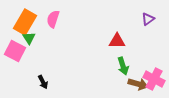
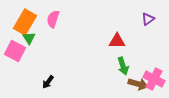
black arrow: moved 5 px right; rotated 64 degrees clockwise
